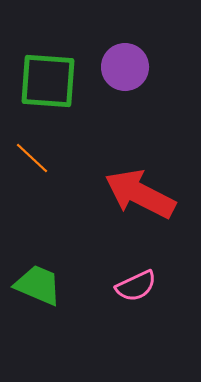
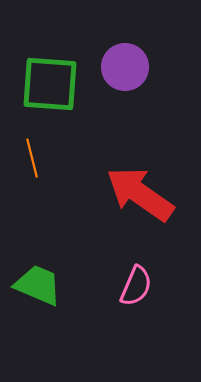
green square: moved 2 px right, 3 px down
orange line: rotated 33 degrees clockwise
red arrow: rotated 8 degrees clockwise
pink semicircle: rotated 42 degrees counterclockwise
